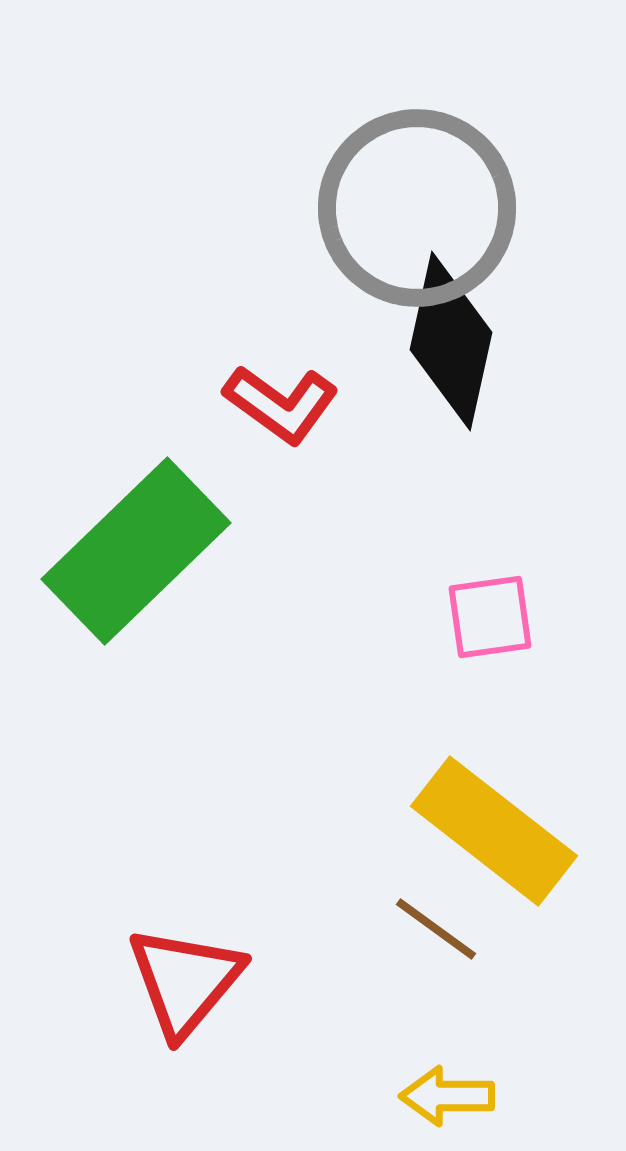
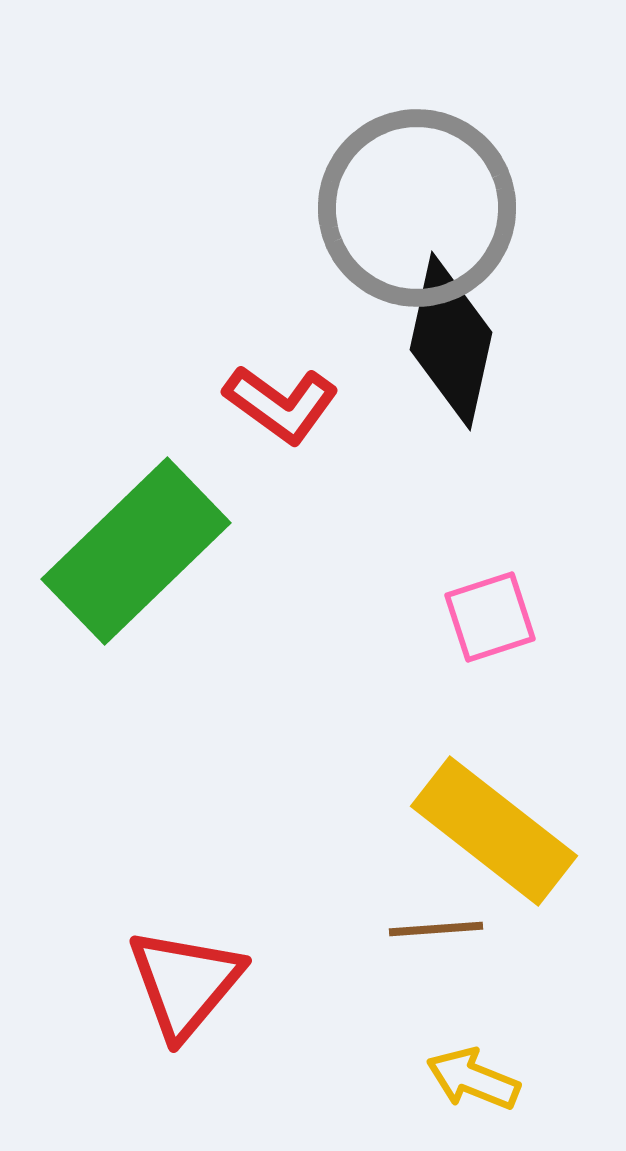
pink square: rotated 10 degrees counterclockwise
brown line: rotated 40 degrees counterclockwise
red triangle: moved 2 px down
yellow arrow: moved 26 px right, 17 px up; rotated 22 degrees clockwise
